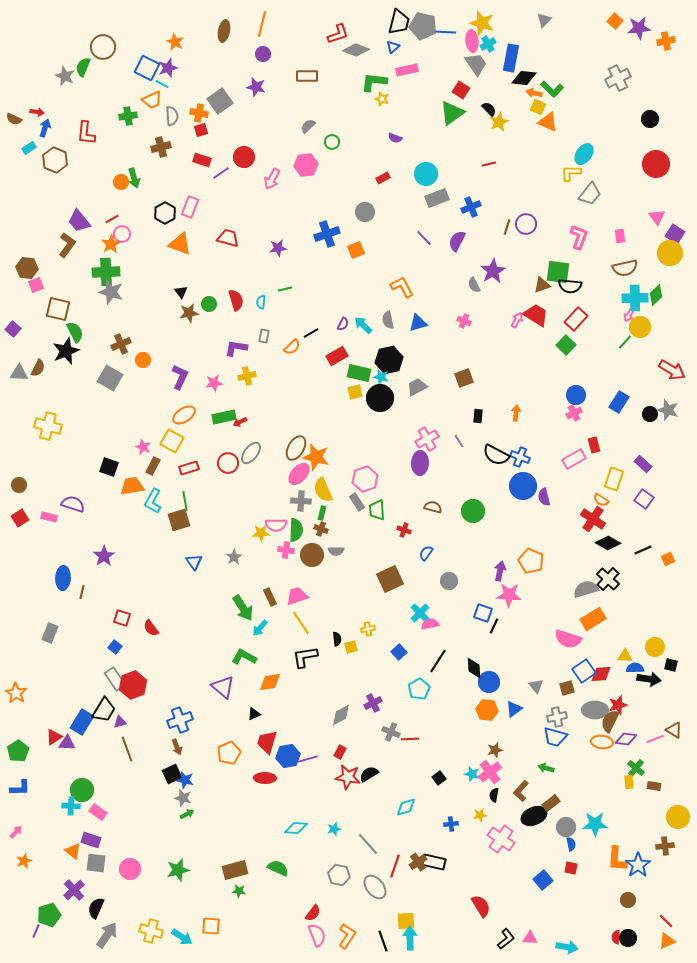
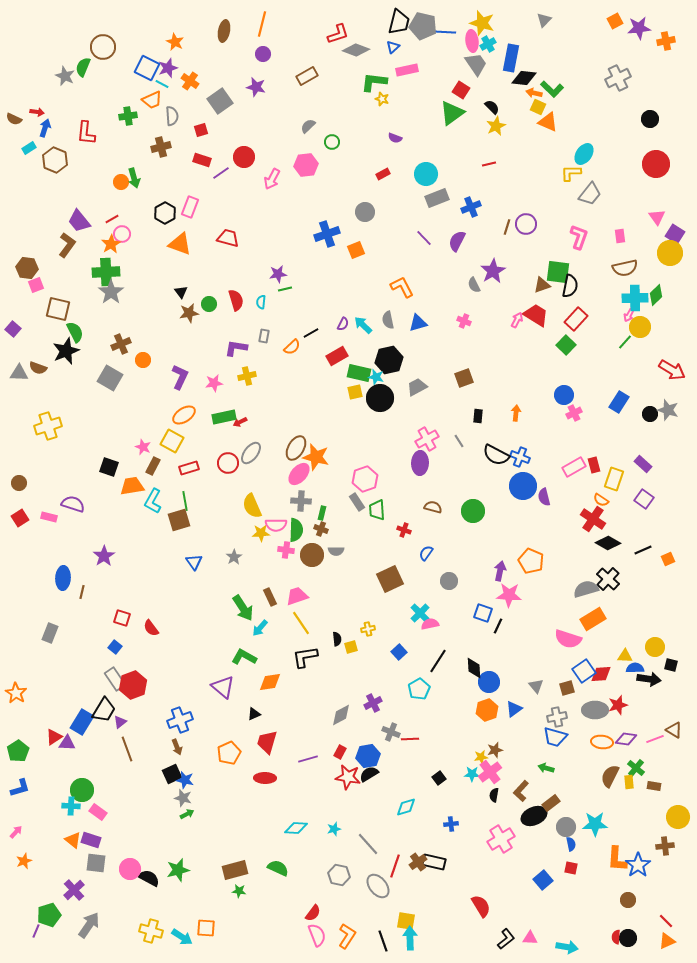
orange square at (615, 21): rotated 21 degrees clockwise
brown rectangle at (307, 76): rotated 30 degrees counterclockwise
black semicircle at (489, 109): moved 3 px right, 2 px up
orange cross at (199, 113): moved 9 px left, 32 px up; rotated 24 degrees clockwise
yellow star at (499, 122): moved 3 px left, 4 px down
red rectangle at (383, 178): moved 4 px up
purple star at (278, 248): moved 26 px down
black semicircle at (570, 286): rotated 85 degrees counterclockwise
gray star at (111, 292): rotated 20 degrees clockwise
brown semicircle at (38, 368): rotated 84 degrees clockwise
cyan star at (381, 377): moved 5 px left
blue circle at (576, 395): moved 12 px left
yellow cross at (48, 426): rotated 32 degrees counterclockwise
red rectangle at (594, 445): moved 20 px down
pink rectangle at (574, 459): moved 8 px down
brown circle at (19, 485): moved 2 px up
yellow semicircle at (323, 490): moved 71 px left, 16 px down
black line at (494, 626): moved 4 px right
orange hexagon at (487, 710): rotated 25 degrees counterclockwise
brown semicircle at (610, 721): moved 55 px down
purple triangle at (120, 722): rotated 24 degrees counterclockwise
blue hexagon at (288, 756): moved 80 px right
cyan star at (472, 774): rotated 14 degrees counterclockwise
blue L-shape at (20, 788): rotated 15 degrees counterclockwise
yellow star at (480, 815): moved 1 px right, 58 px up
pink cross at (501, 839): rotated 24 degrees clockwise
orange triangle at (73, 851): moved 11 px up
gray ellipse at (375, 887): moved 3 px right, 1 px up
black semicircle at (96, 908): moved 53 px right, 30 px up; rotated 95 degrees clockwise
yellow square at (406, 921): rotated 12 degrees clockwise
orange square at (211, 926): moved 5 px left, 2 px down
gray arrow at (107, 935): moved 18 px left, 10 px up
